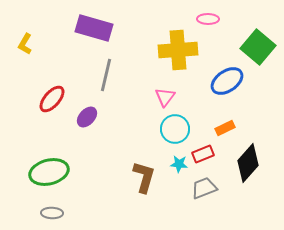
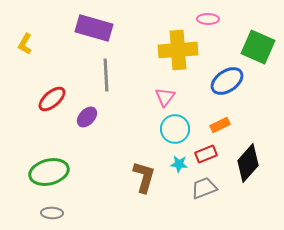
green square: rotated 16 degrees counterclockwise
gray line: rotated 16 degrees counterclockwise
red ellipse: rotated 8 degrees clockwise
orange rectangle: moved 5 px left, 3 px up
red rectangle: moved 3 px right
